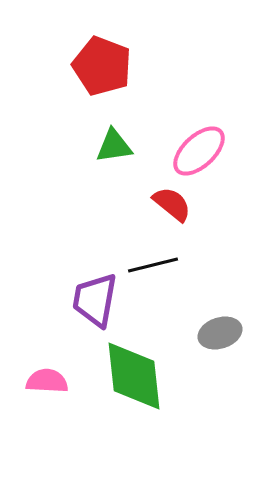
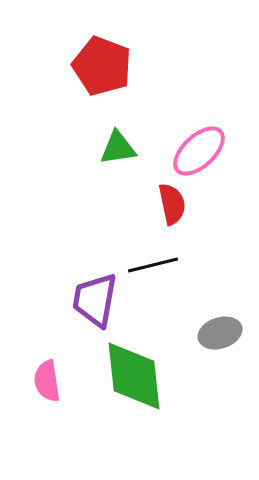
green triangle: moved 4 px right, 2 px down
red semicircle: rotated 39 degrees clockwise
pink semicircle: rotated 102 degrees counterclockwise
